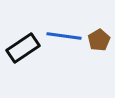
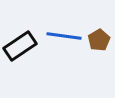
black rectangle: moved 3 px left, 2 px up
